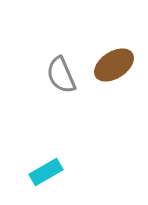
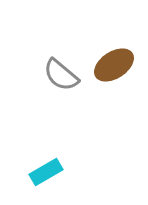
gray semicircle: rotated 27 degrees counterclockwise
